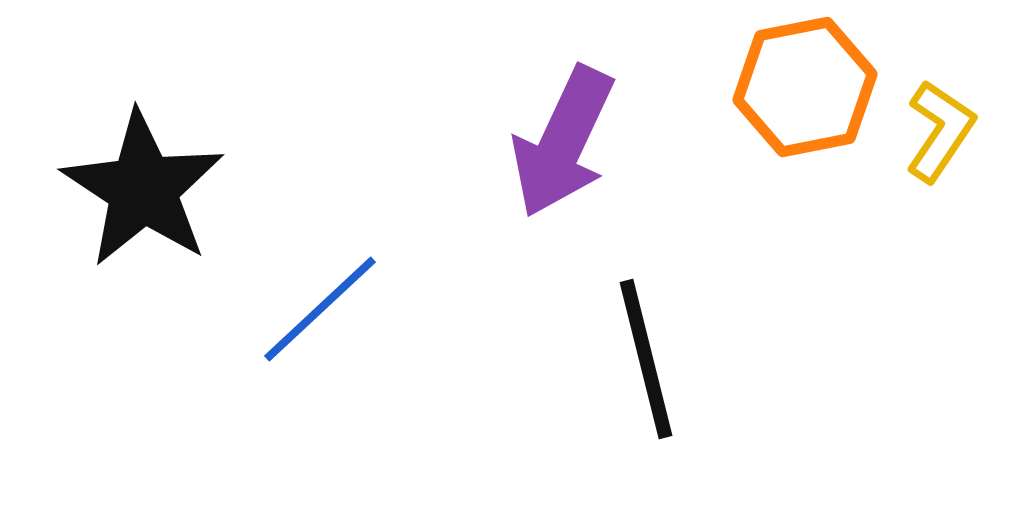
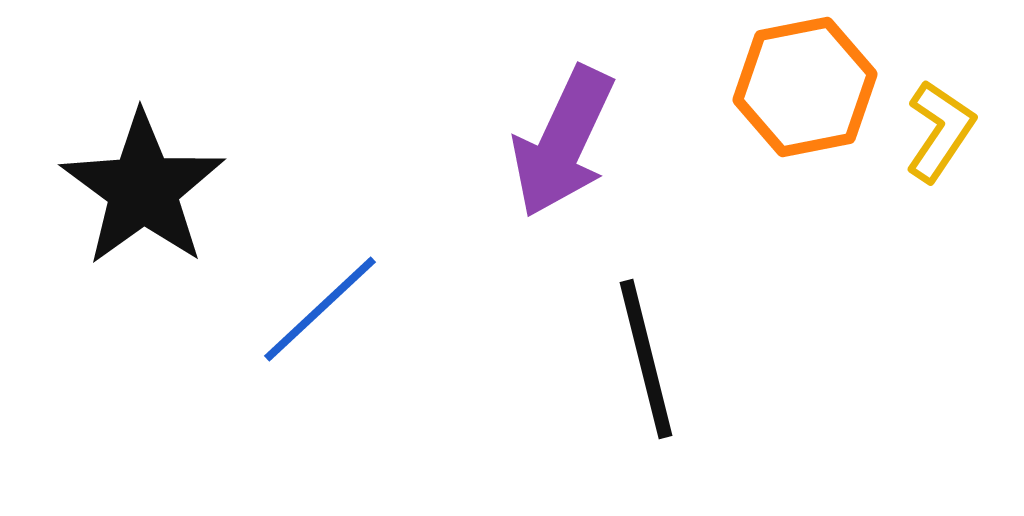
black star: rotated 3 degrees clockwise
